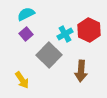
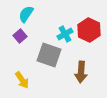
cyan semicircle: rotated 30 degrees counterclockwise
purple square: moved 6 px left, 2 px down
gray square: rotated 25 degrees counterclockwise
brown arrow: moved 1 px down
